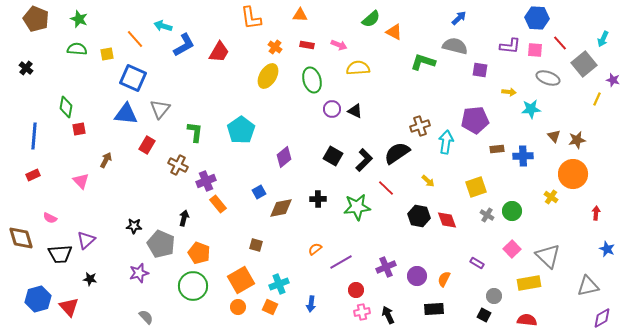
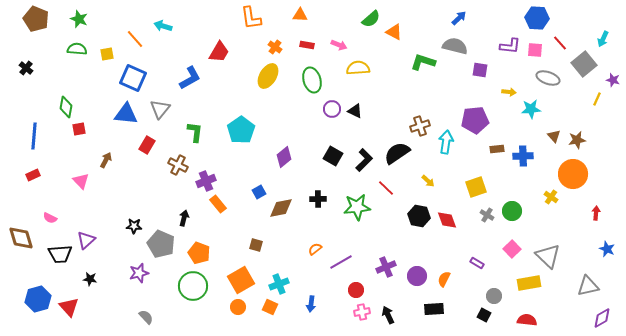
blue L-shape at (184, 45): moved 6 px right, 33 px down
